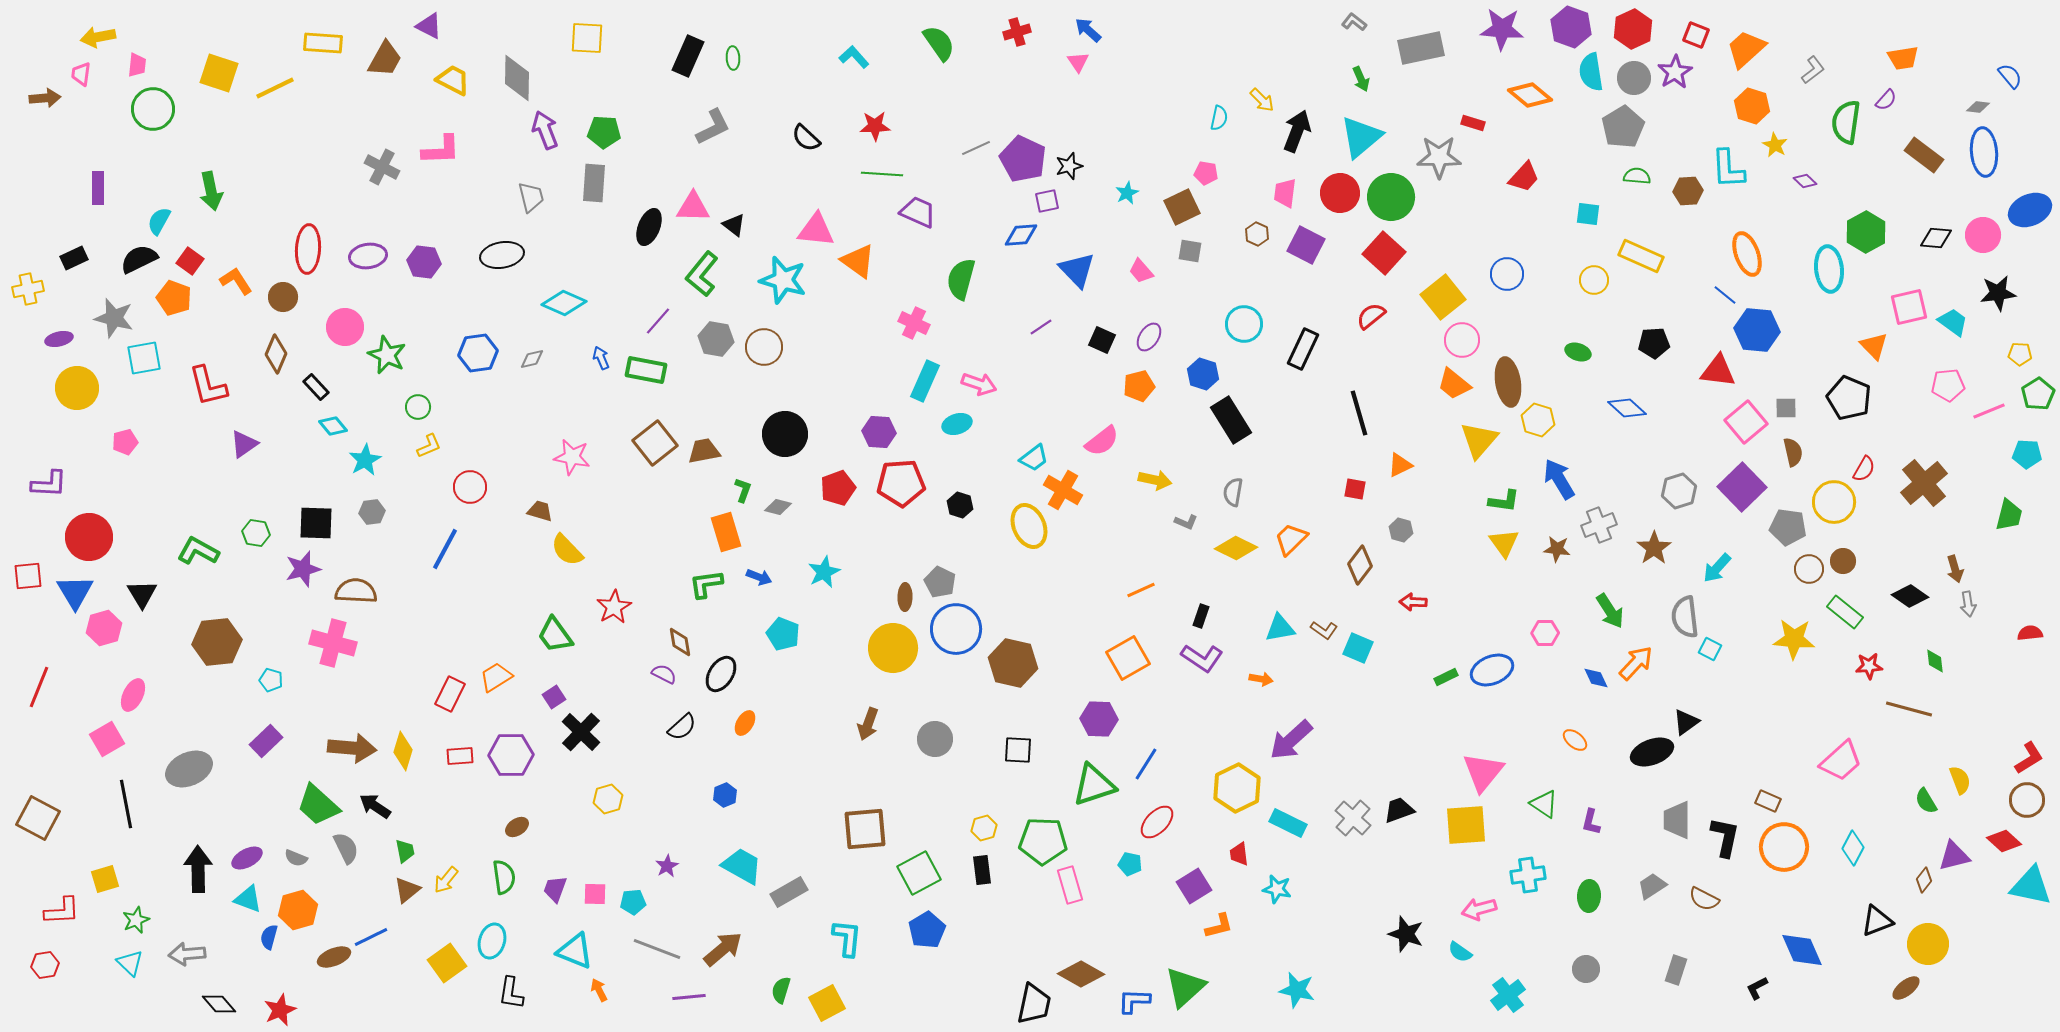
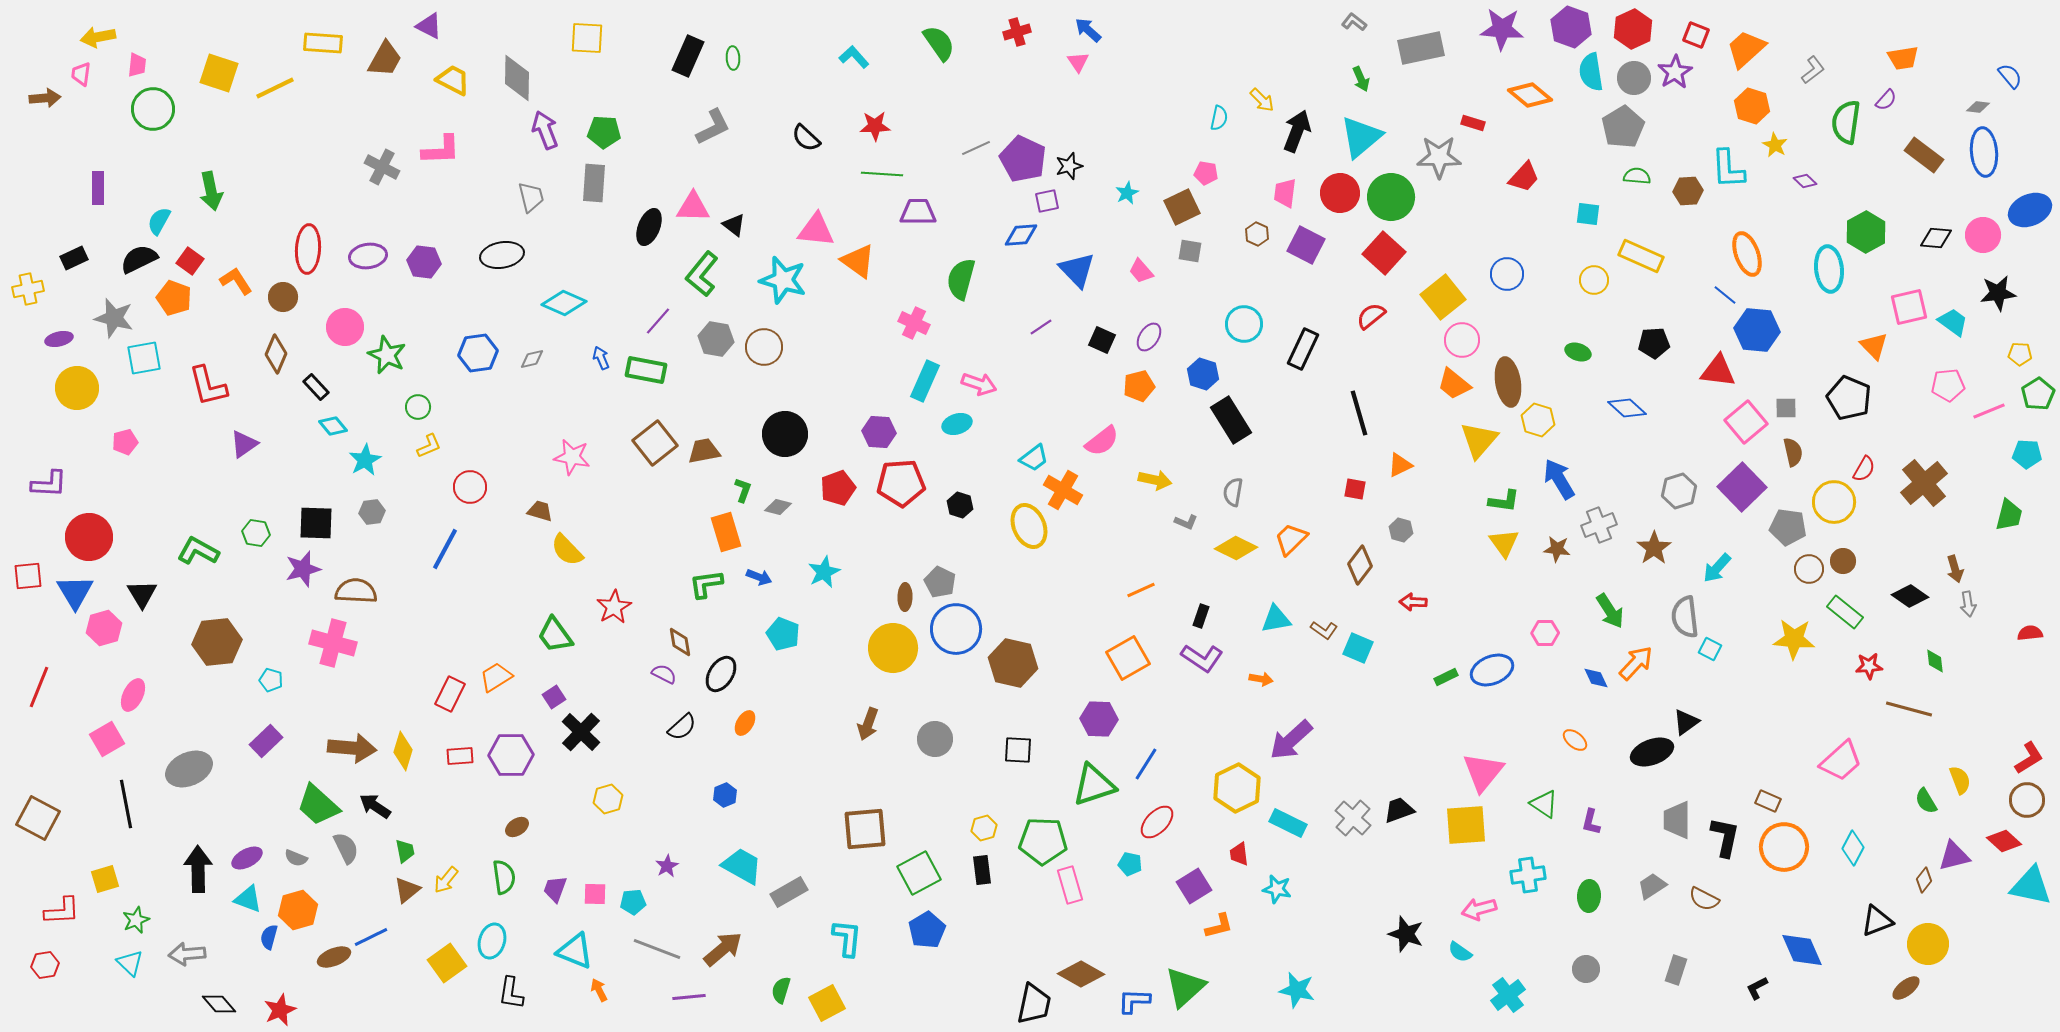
purple trapezoid at (918, 212): rotated 24 degrees counterclockwise
cyan triangle at (1280, 628): moved 4 px left, 9 px up
